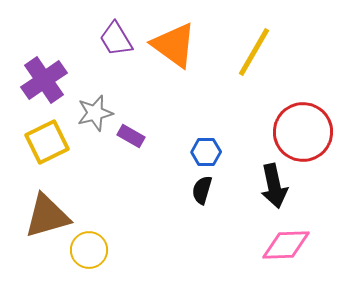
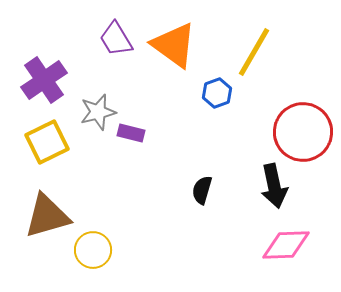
gray star: moved 3 px right, 1 px up
purple rectangle: moved 3 px up; rotated 16 degrees counterclockwise
blue hexagon: moved 11 px right, 59 px up; rotated 20 degrees counterclockwise
yellow circle: moved 4 px right
